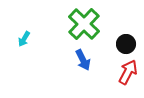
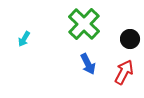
black circle: moved 4 px right, 5 px up
blue arrow: moved 5 px right, 4 px down
red arrow: moved 4 px left
